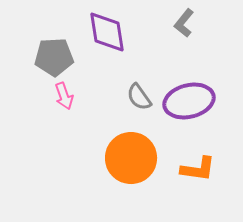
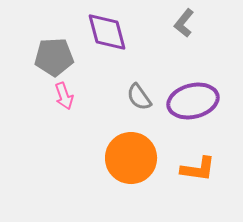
purple diamond: rotated 6 degrees counterclockwise
purple ellipse: moved 4 px right
